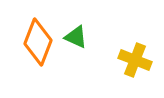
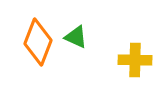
yellow cross: rotated 20 degrees counterclockwise
